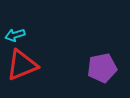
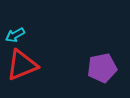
cyan arrow: rotated 12 degrees counterclockwise
